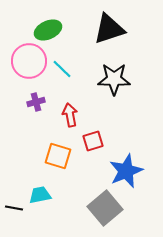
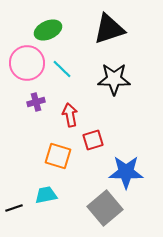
pink circle: moved 2 px left, 2 px down
red square: moved 1 px up
blue star: moved 1 px down; rotated 24 degrees clockwise
cyan trapezoid: moved 6 px right
black line: rotated 30 degrees counterclockwise
